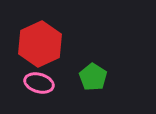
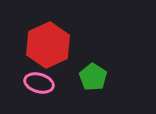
red hexagon: moved 8 px right, 1 px down
